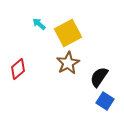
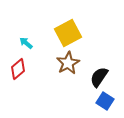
cyan arrow: moved 13 px left, 19 px down
